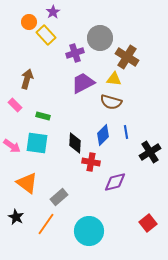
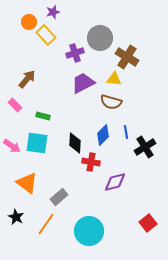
purple star: rotated 16 degrees clockwise
brown arrow: rotated 24 degrees clockwise
black cross: moved 5 px left, 5 px up
